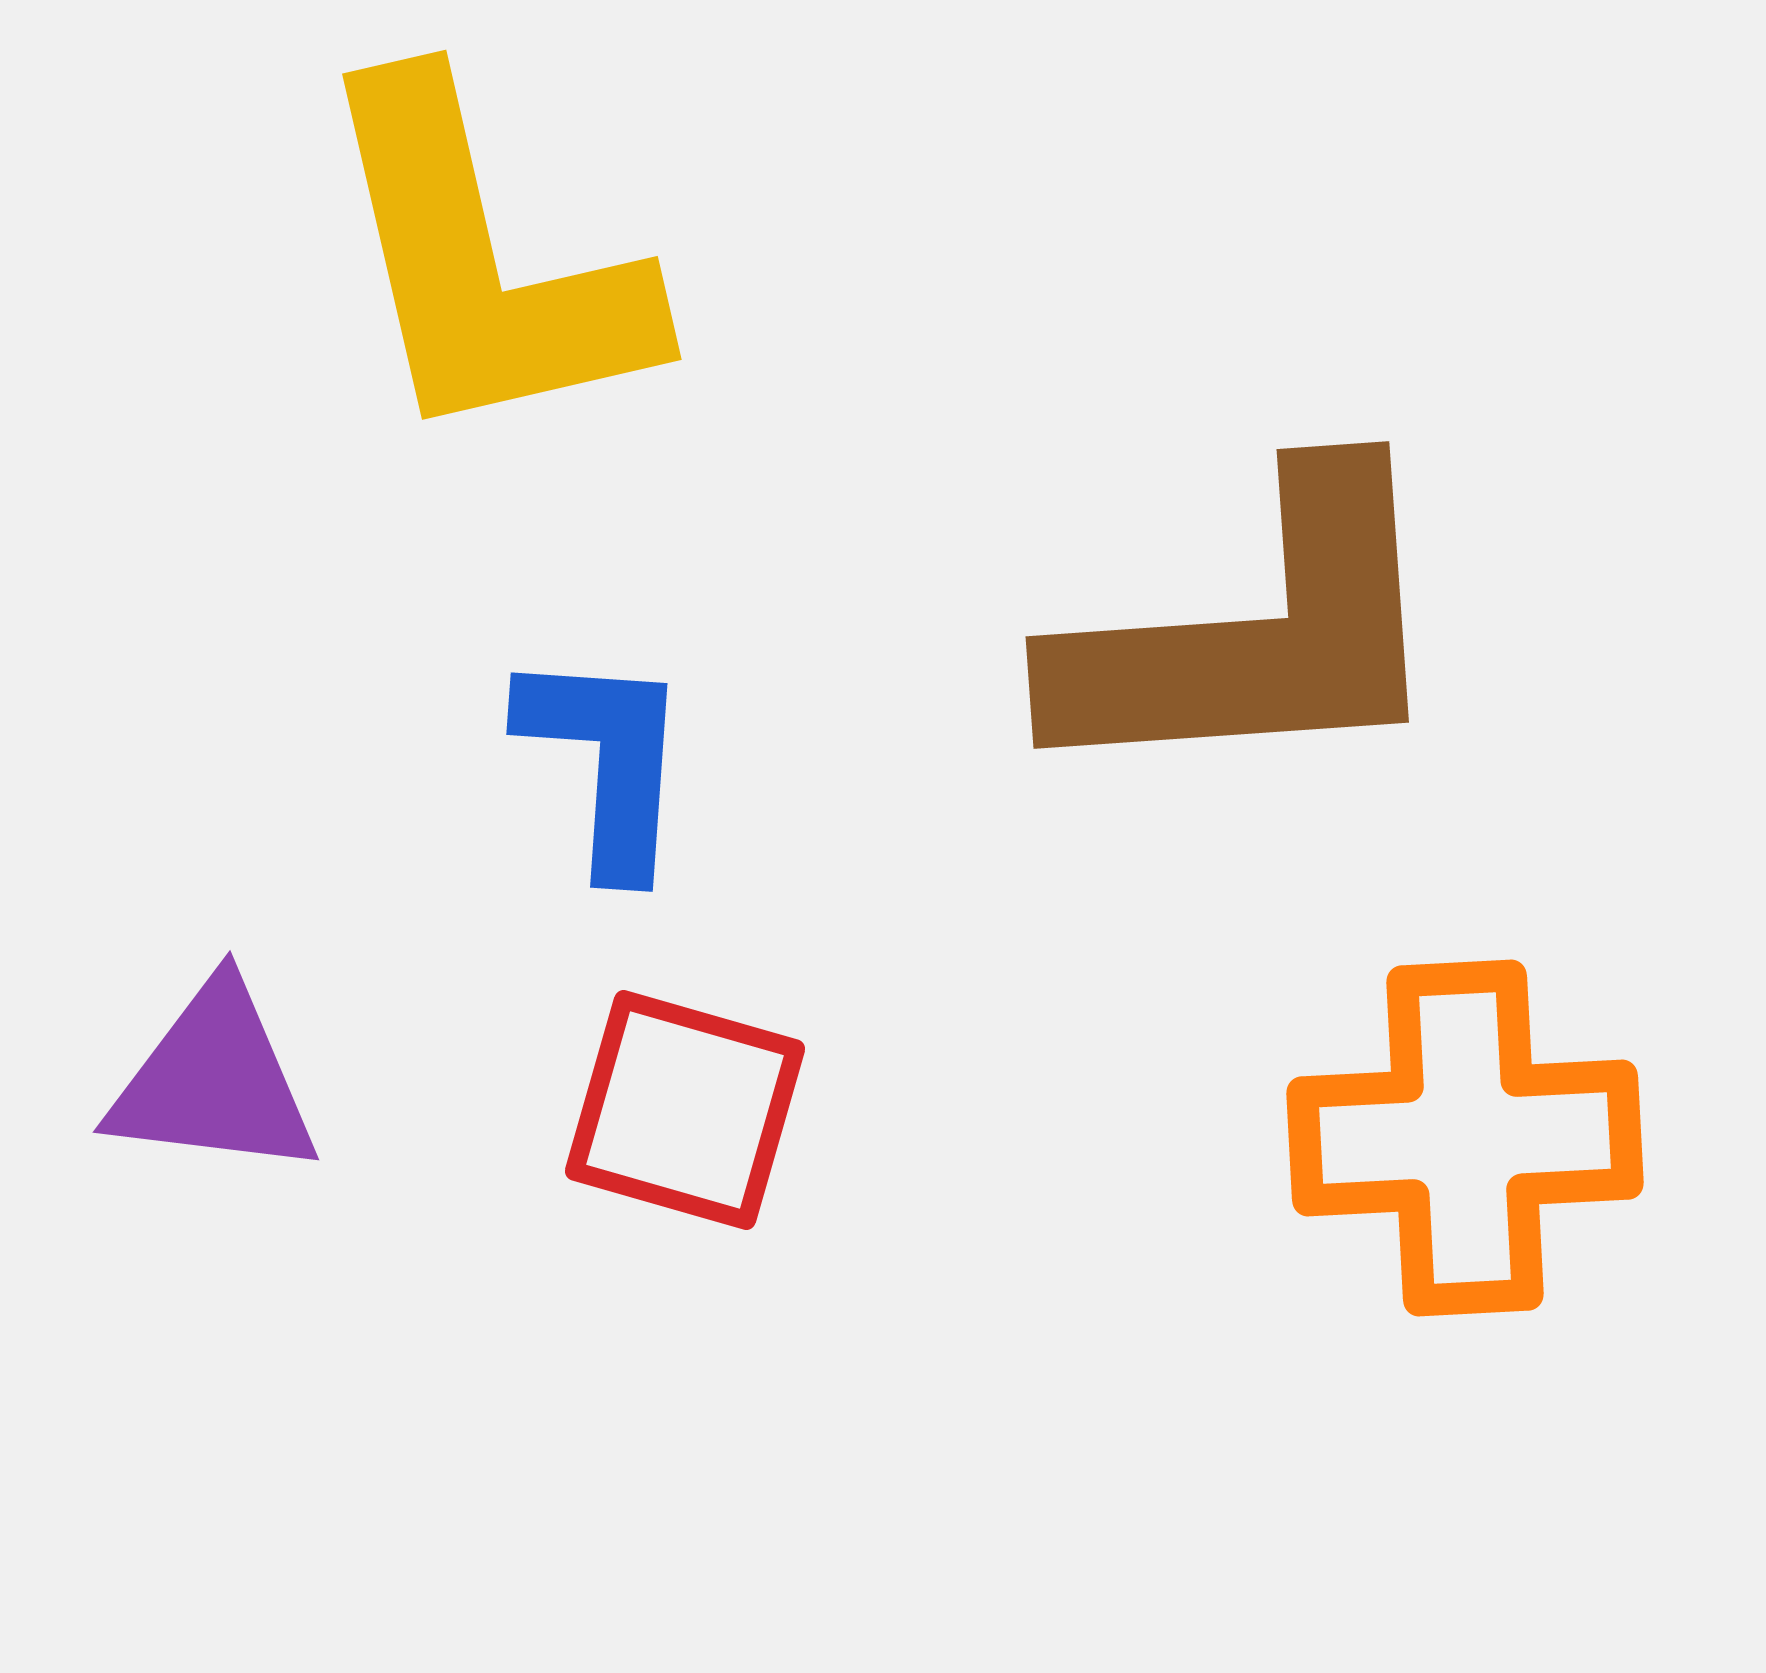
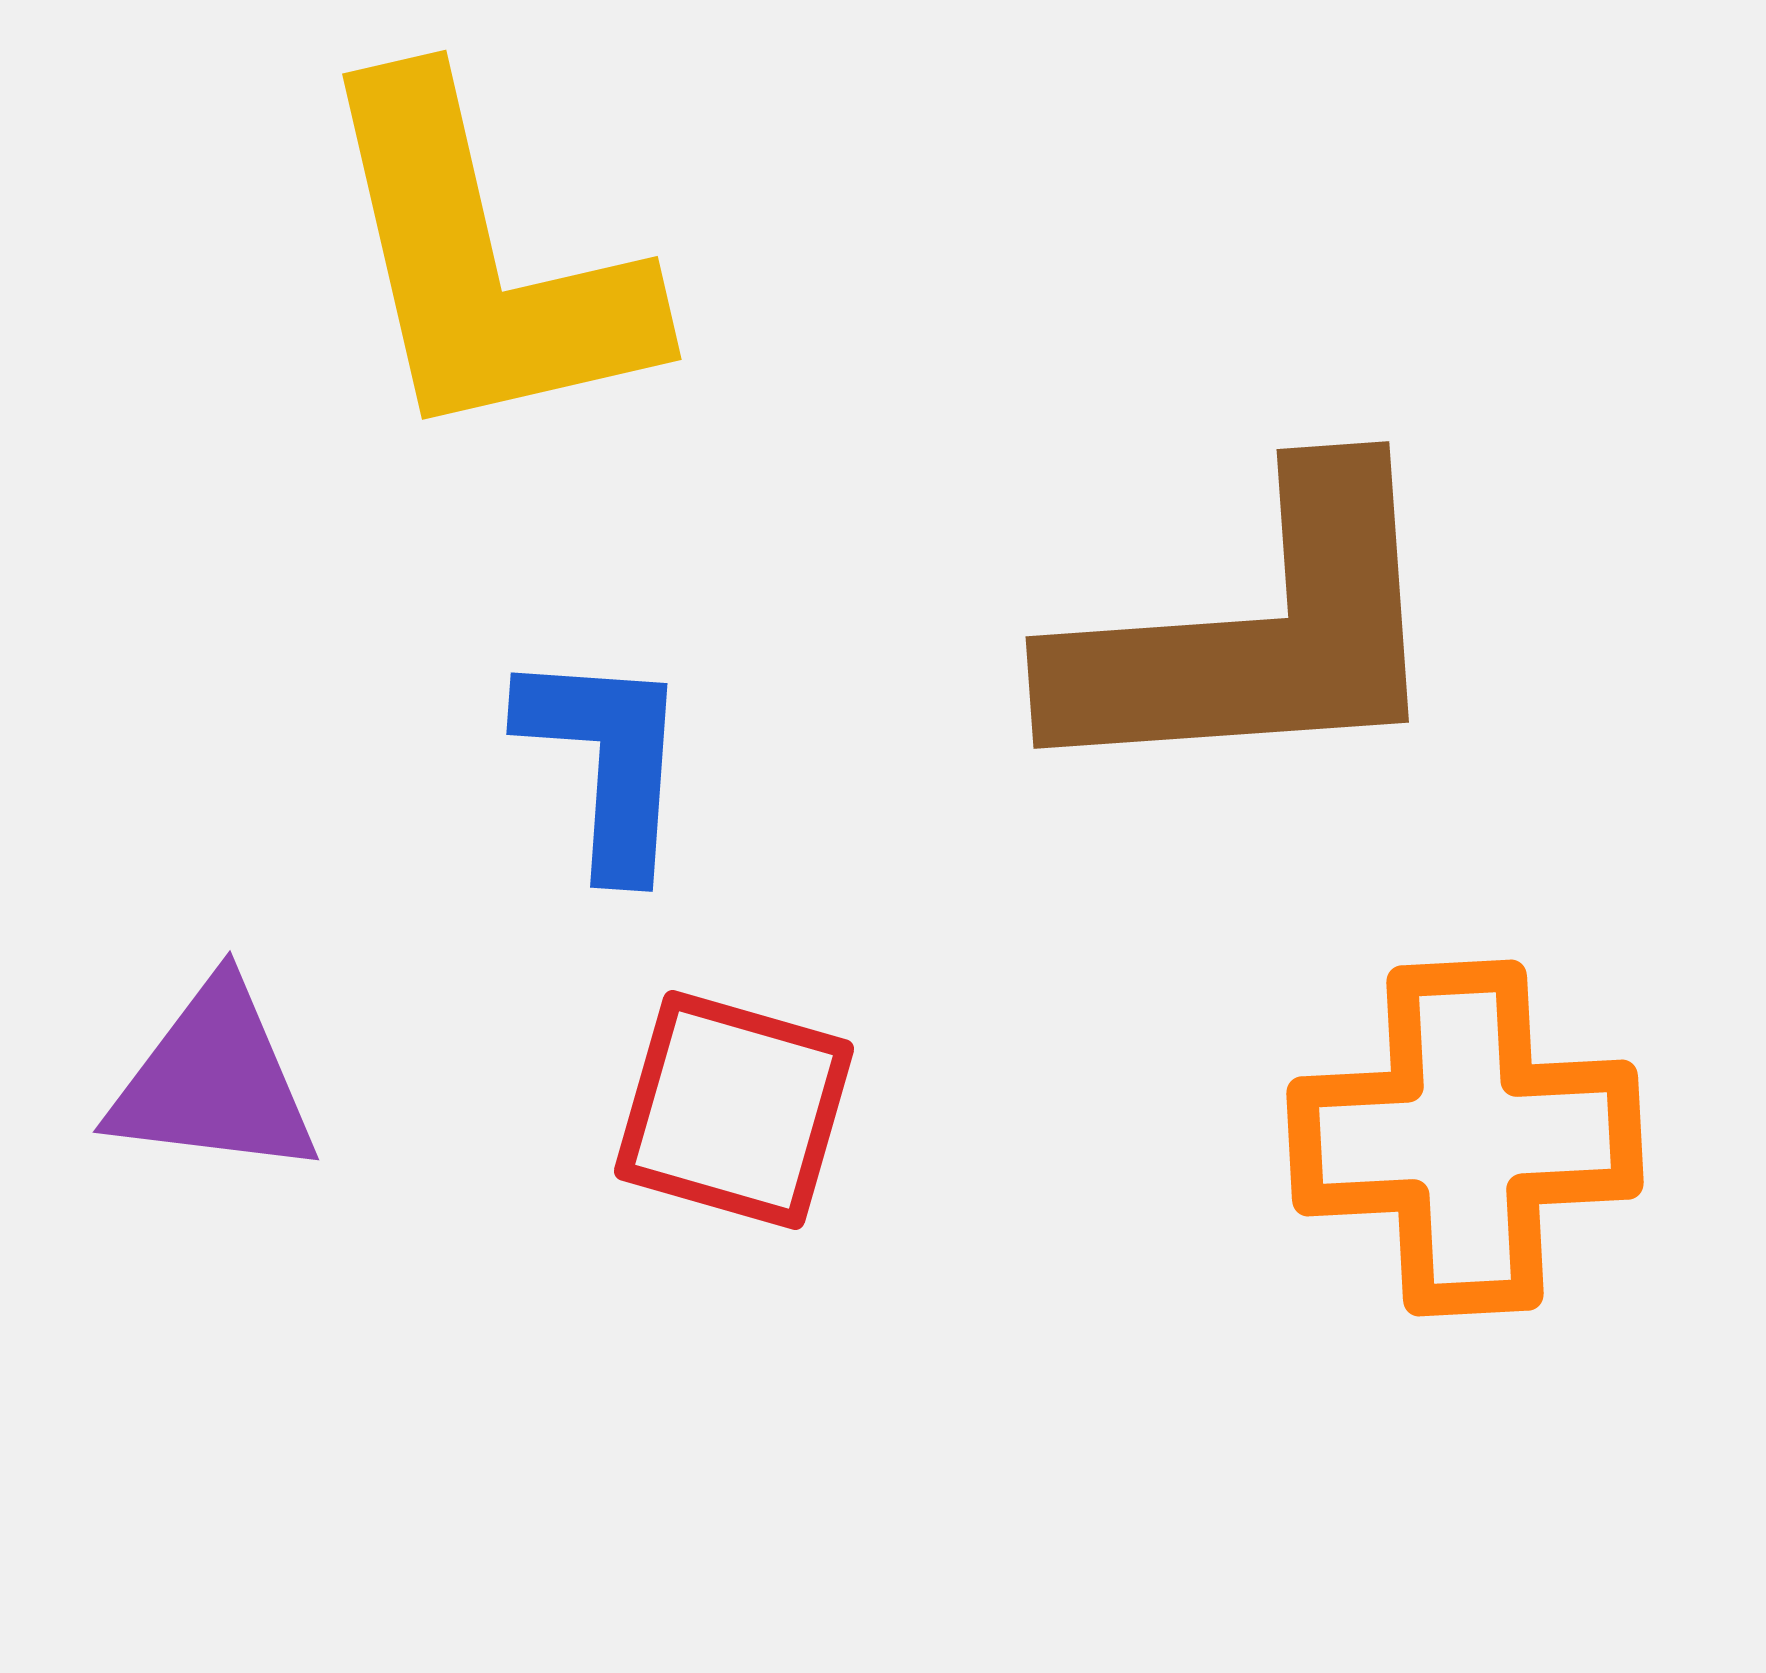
red square: moved 49 px right
